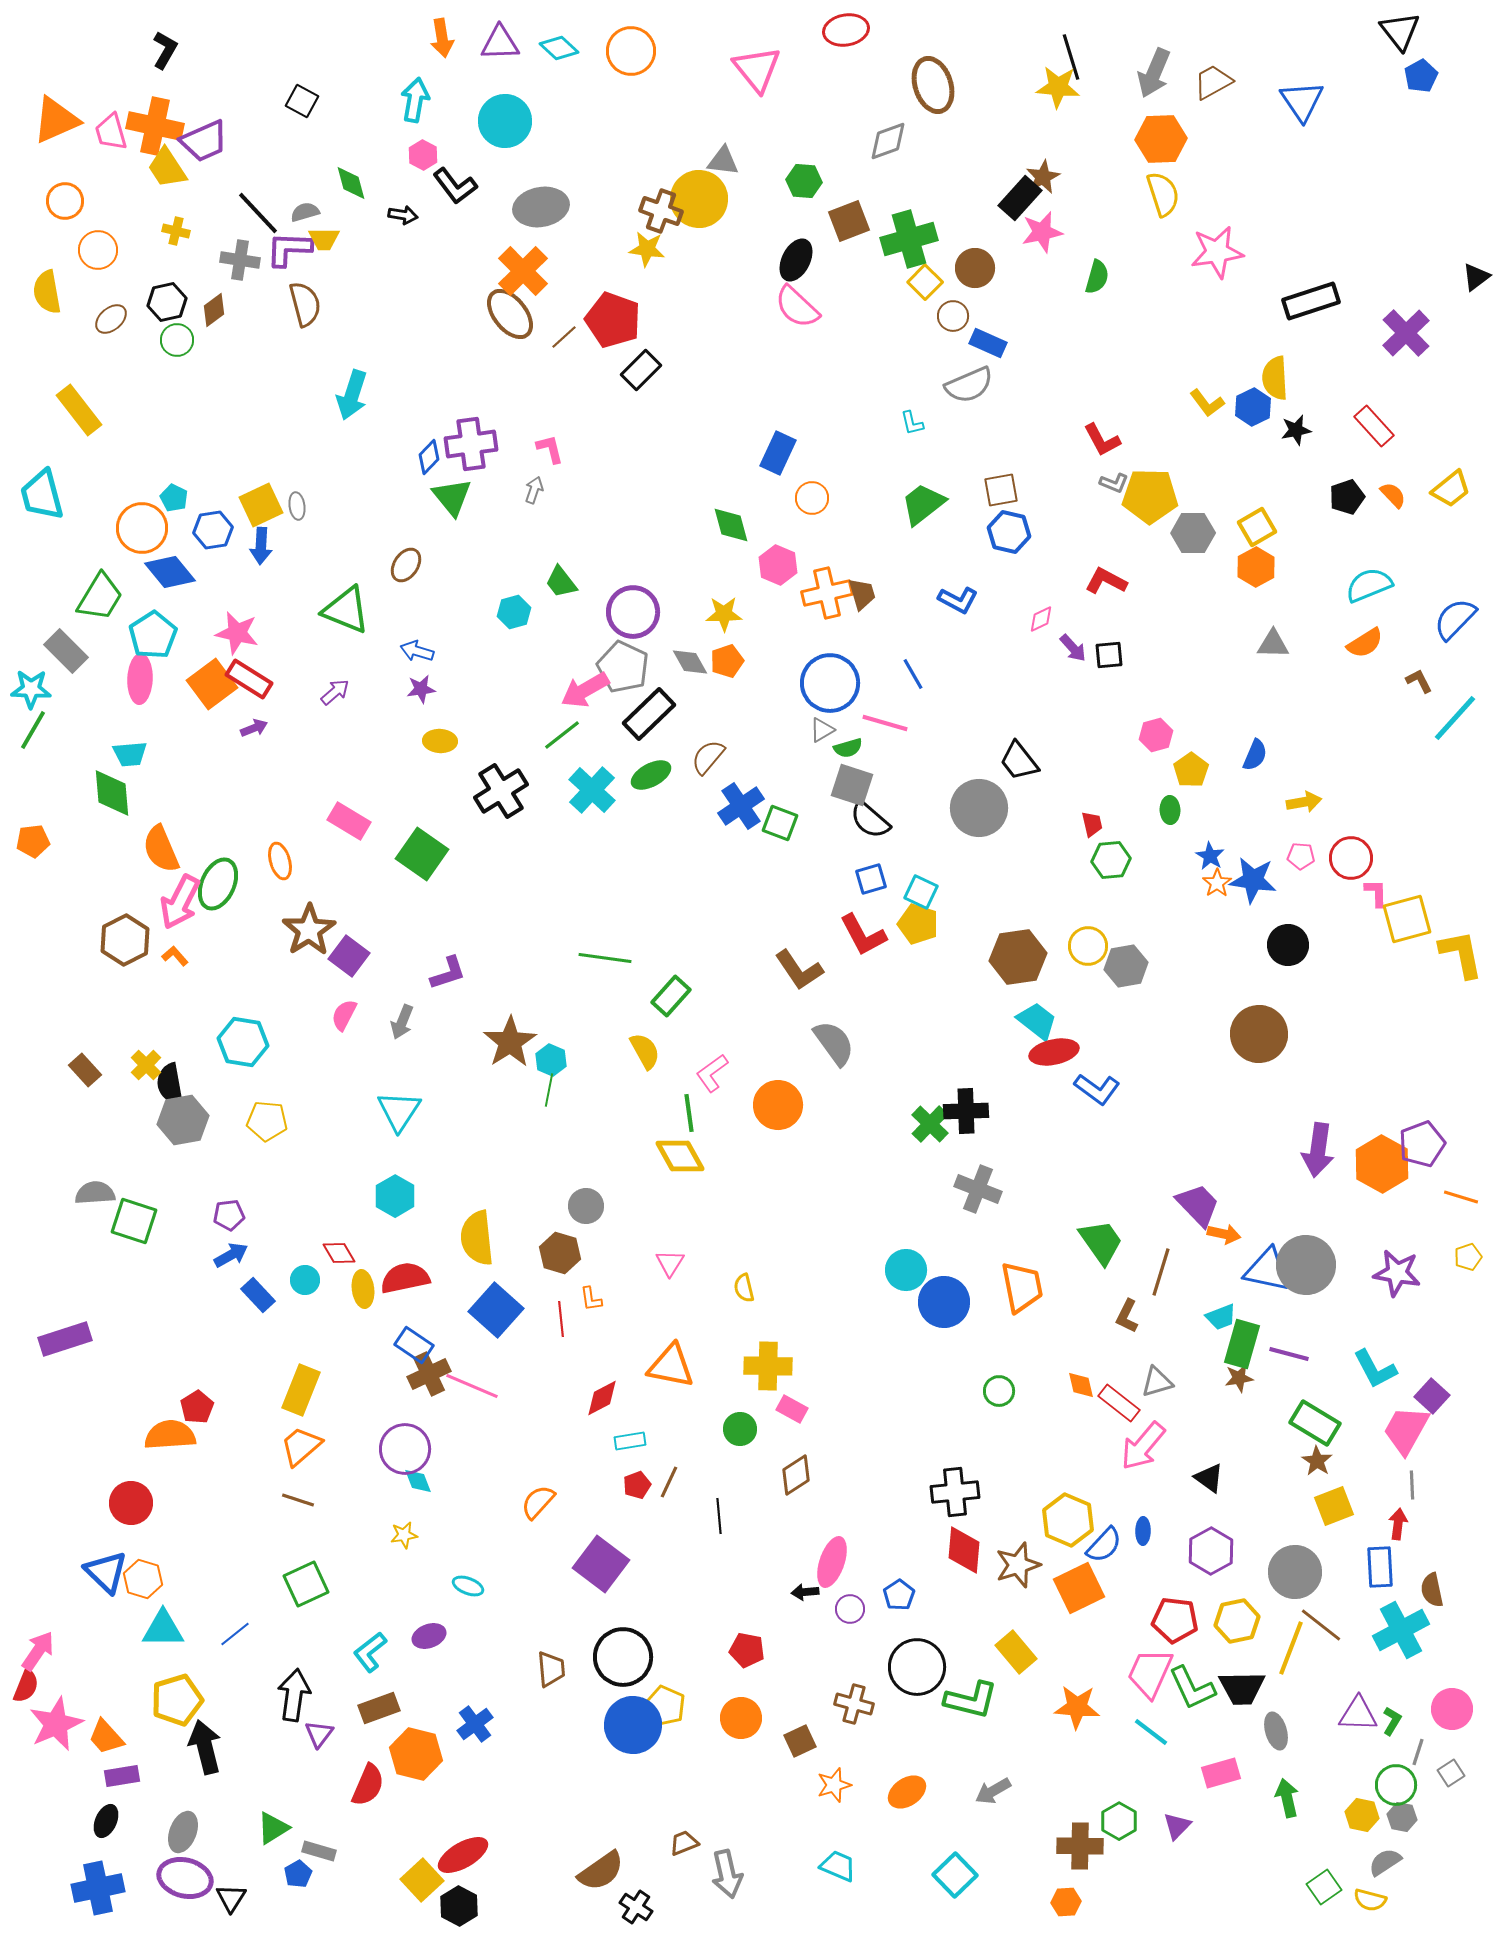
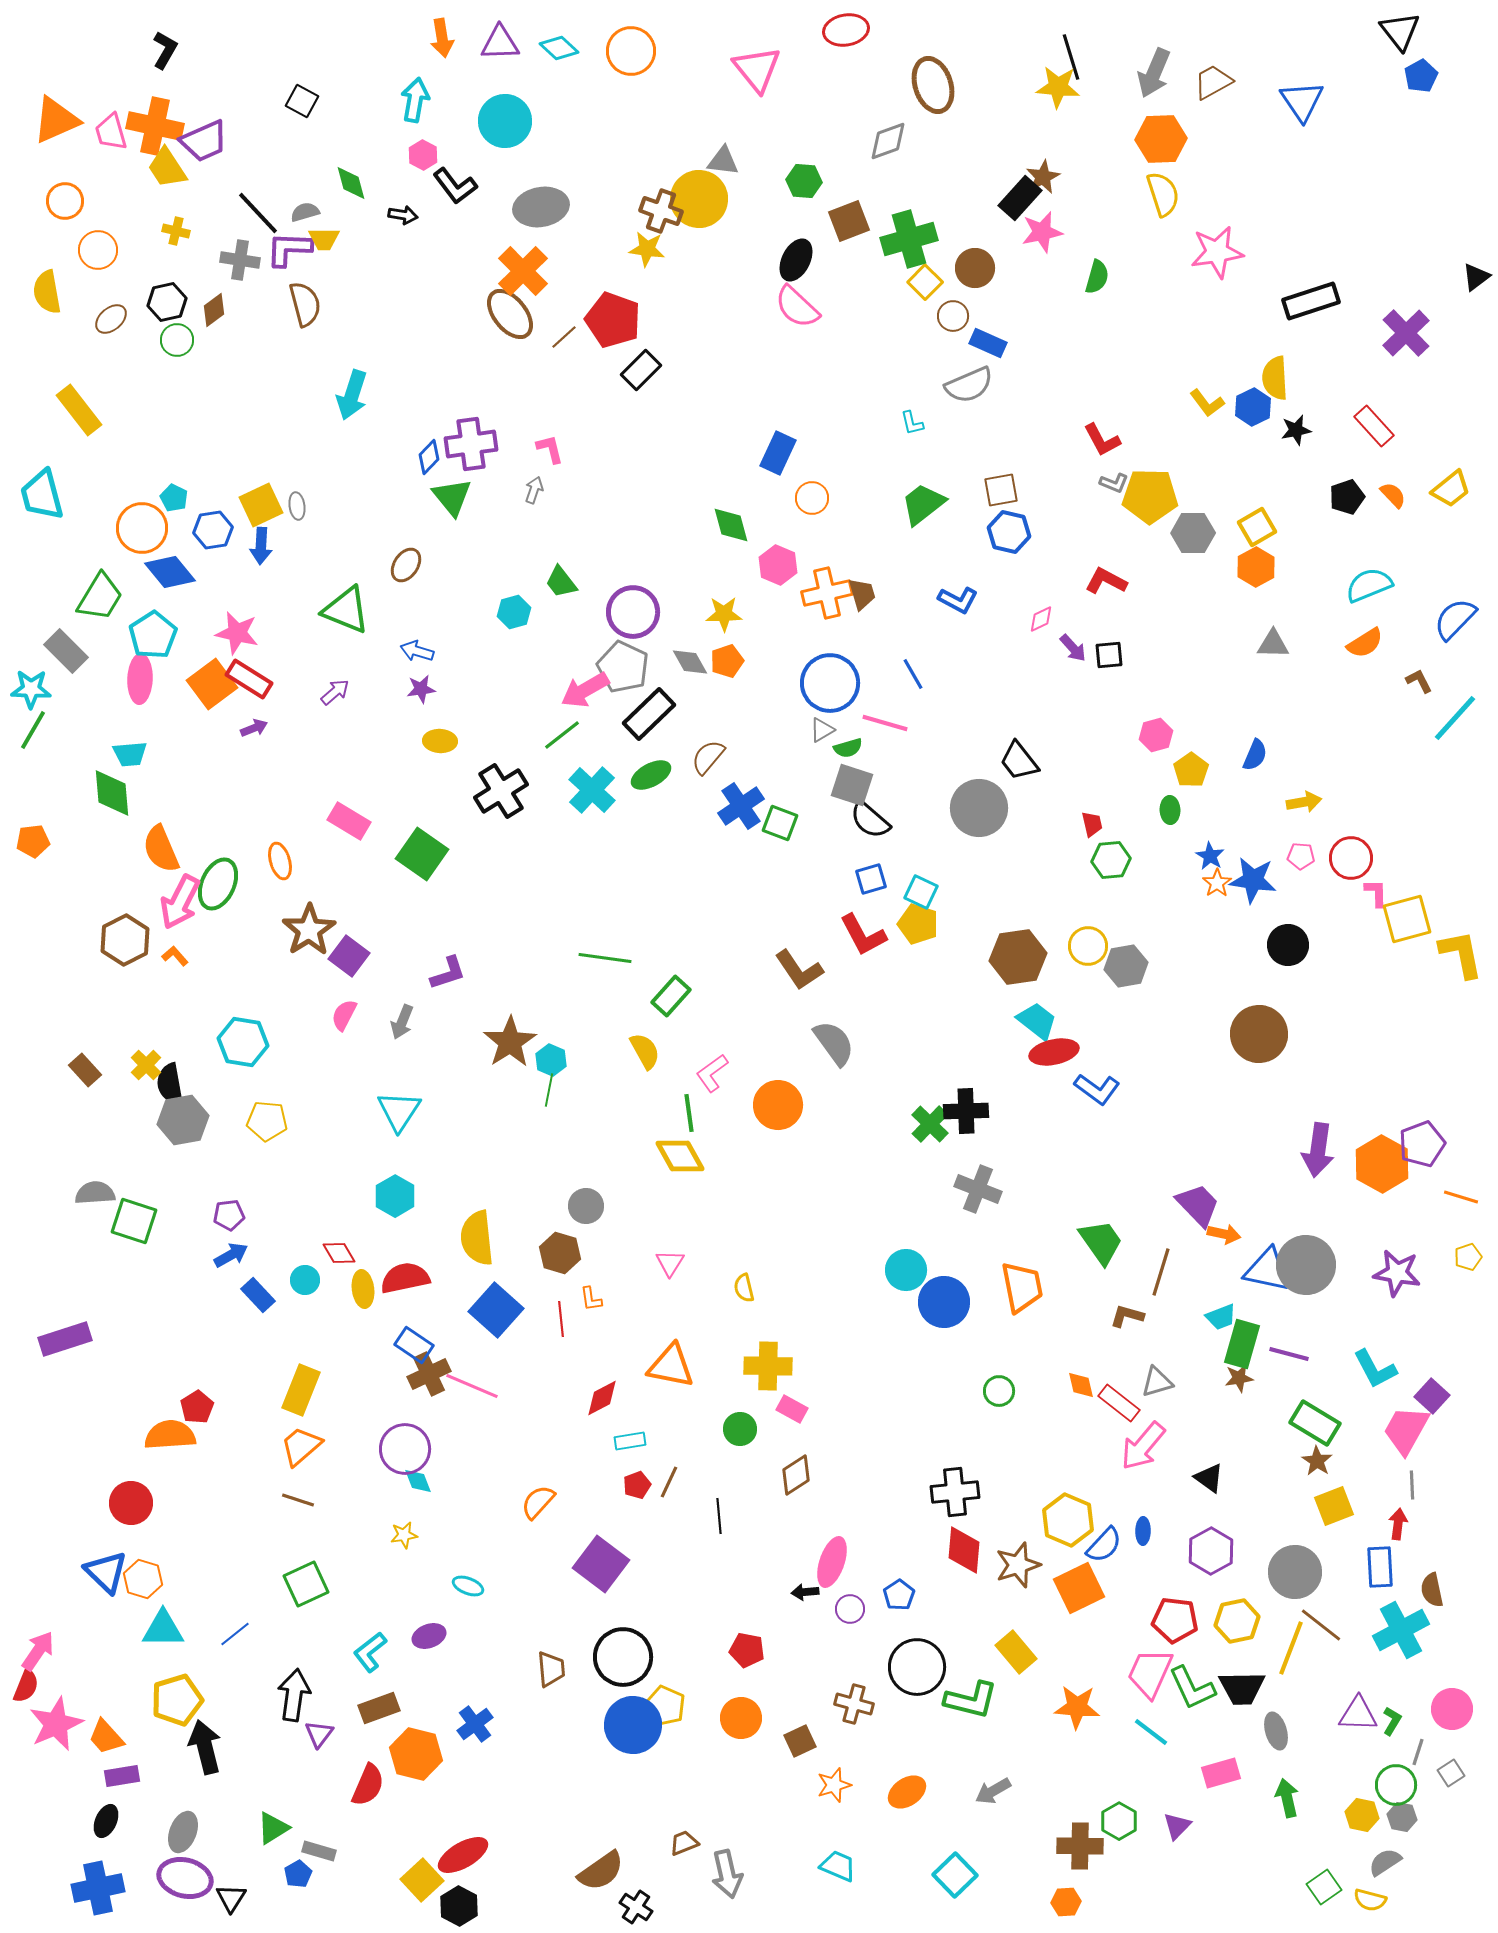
brown L-shape at (1127, 1316): rotated 80 degrees clockwise
